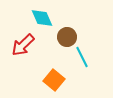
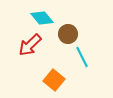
cyan diamond: rotated 15 degrees counterclockwise
brown circle: moved 1 px right, 3 px up
red arrow: moved 7 px right
